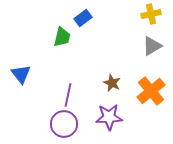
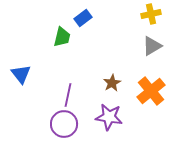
brown star: rotated 18 degrees clockwise
purple star: rotated 12 degrees clockwise
